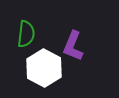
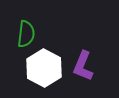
purple L-shape: moved 10 px right, 20 px down
